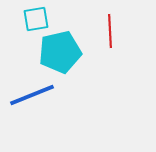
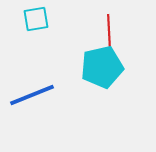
red line: moved 1 px left
cyan pentagon: moved 42 px right, 15 px down
